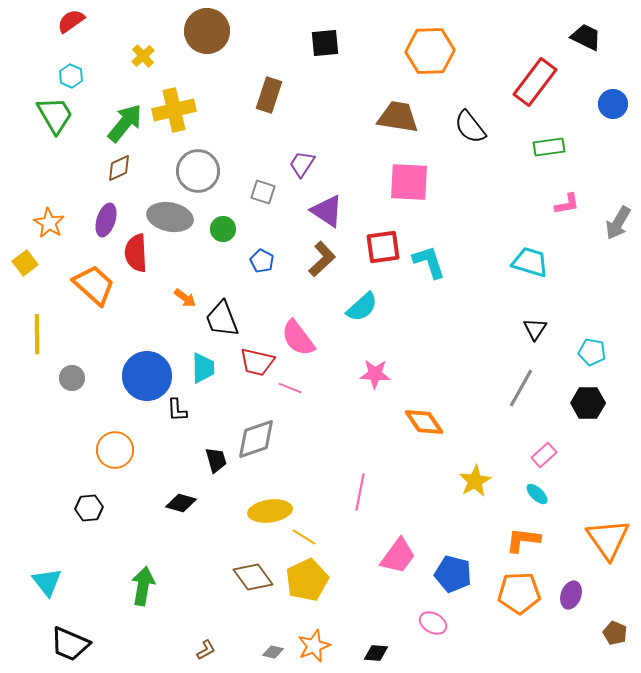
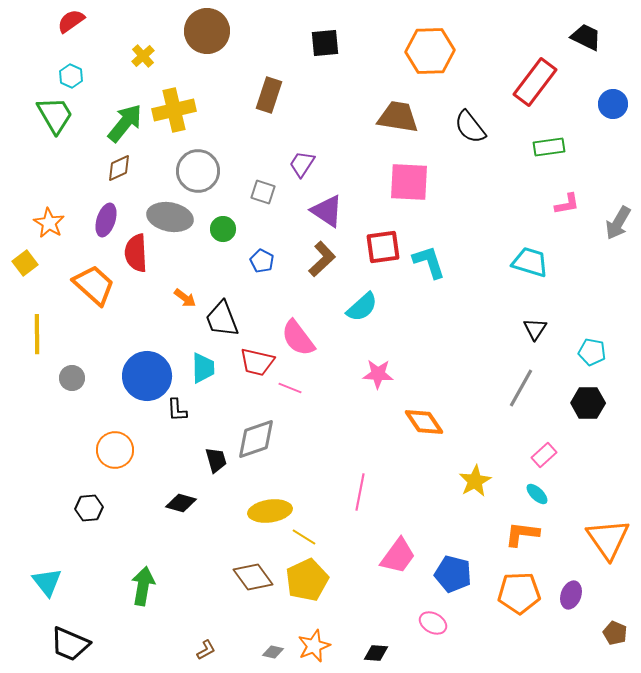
pink star at (375, 374): moved 3 px right
orange L-shape at (523, 540): moved 1 px left, 6 px up
